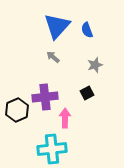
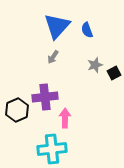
gray arrow: rotated 96 degrees counterclockwise
black square: moved 27 px right, 20 px up
